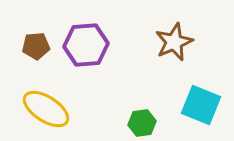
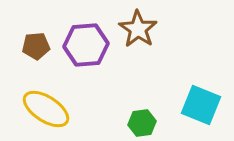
brown star: moved 36 px left, 13 px up; rotated 15 degrees counterclockwise
